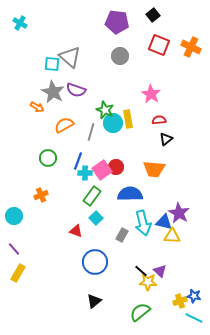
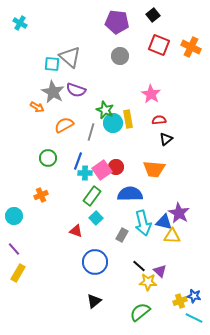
black line at (141, 271): moved 2 px left, 5 px up
